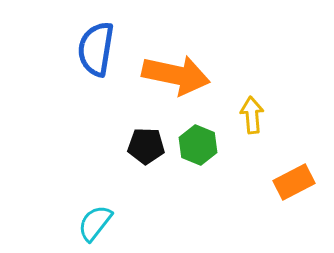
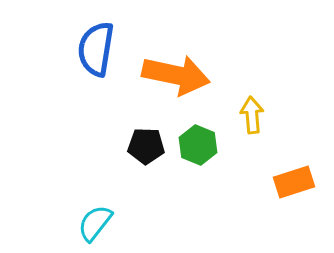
orange rectangle: rotated 9 degrees clockwise
